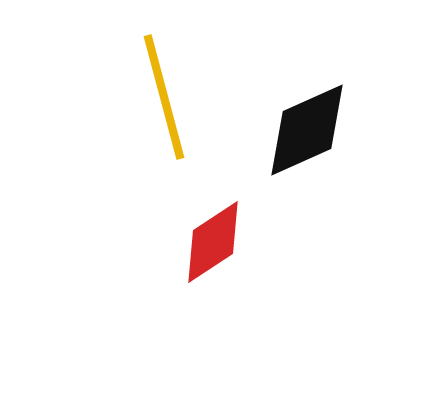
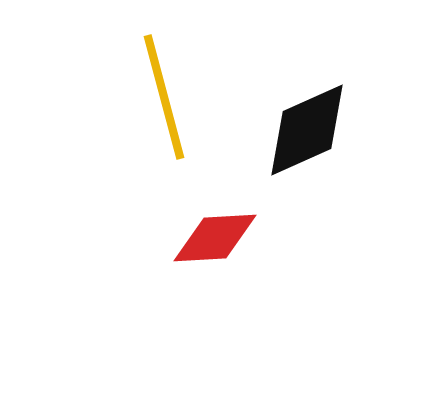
red diamond: moved 2 px right, 4 px up; rotated 30 degrees clockwise
